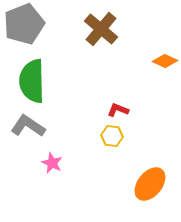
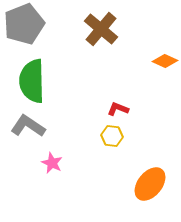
red L-shape: moved 1 px up
